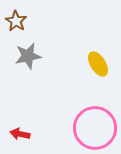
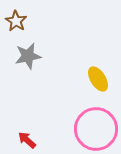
yellow ellipse: moved 15 px down
pink circle: moved 1 px right, 1 px down
red arrow: moved 7 px right, 6 px down; rotated 30 degrees clockwise
